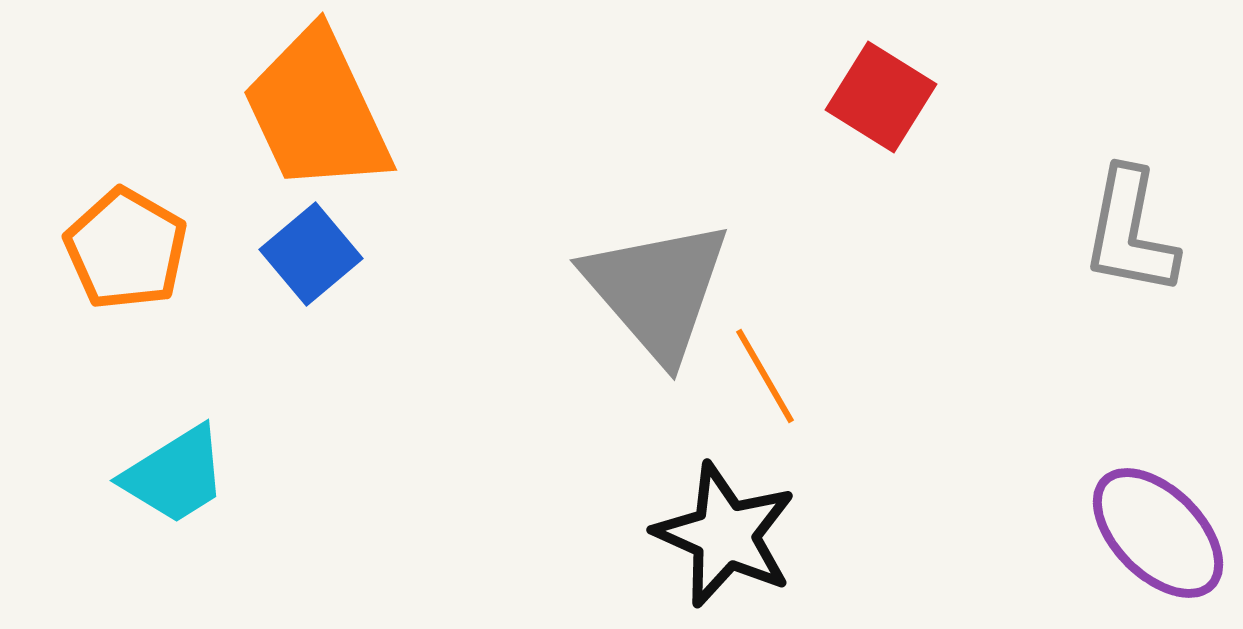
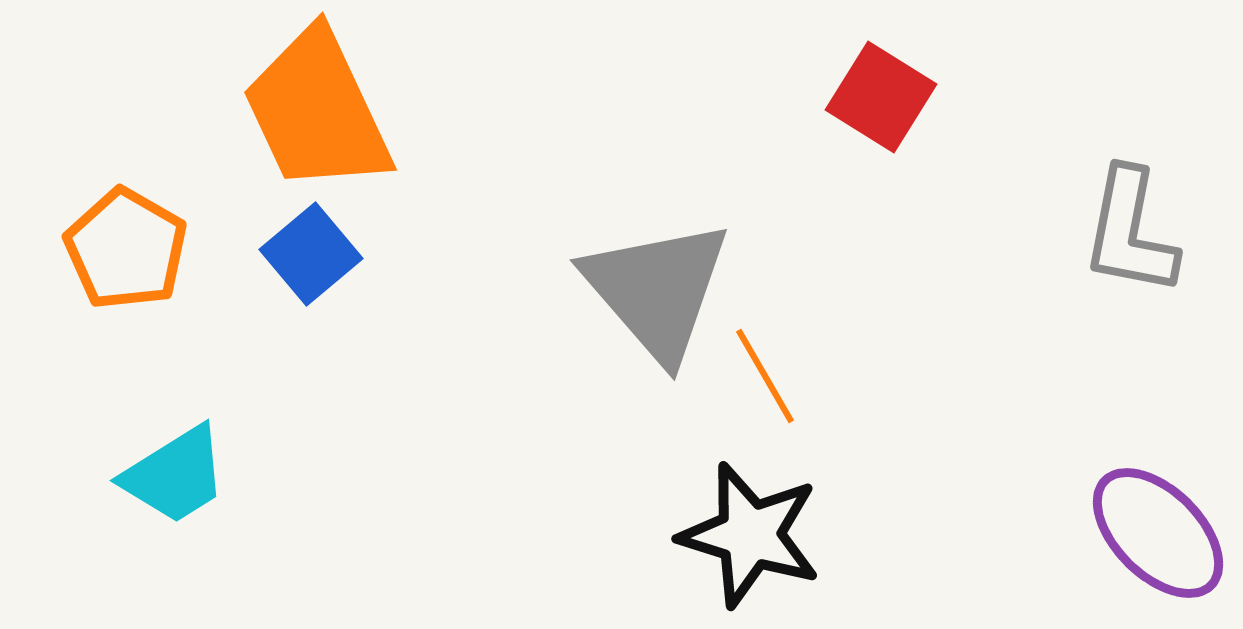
black star: moved 25 px right; rotated 7 degrees counterclockwise
